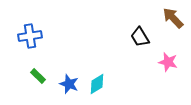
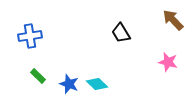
brown arrow: moved 2 px down
black trapezoid: moved 19 px left, 4 px up
cyan diamond: rotated 75 degrees clockwise
